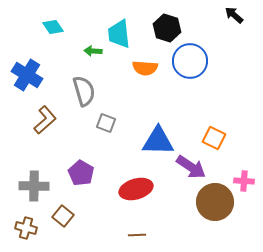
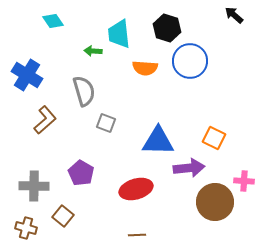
cyan diamond: moved 6 px up
purple arrow: moved 2 px left, 1 px down; rotated 40 degrees counterclockwise
